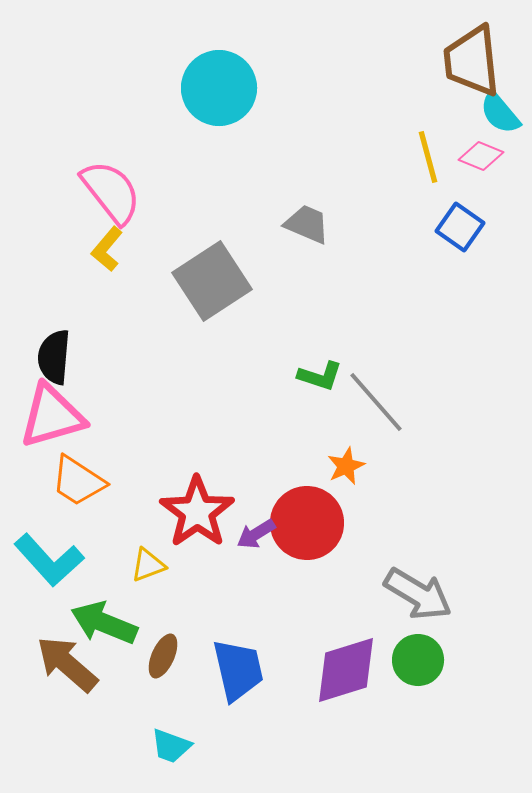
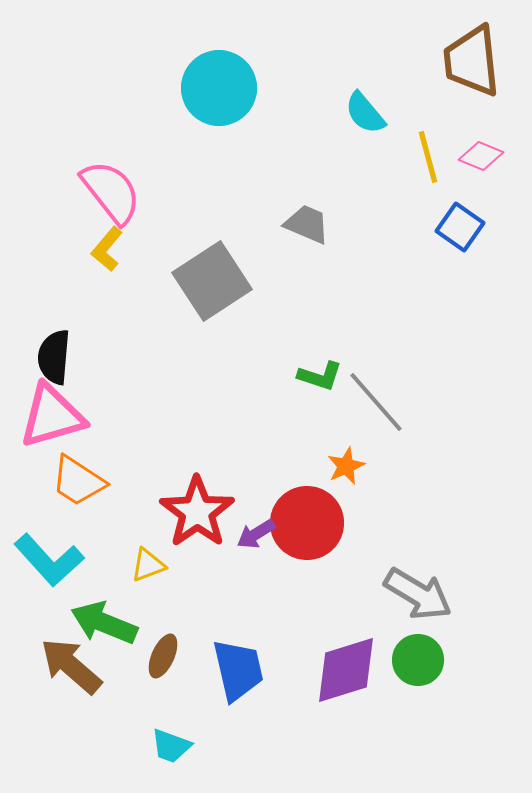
cyan semicircle: moved 135 px left
brown arrow: moved 4 px right, 2 px down
